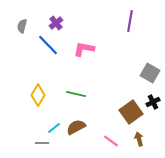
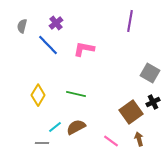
cyan line: moved 1 px right, 1 px up
